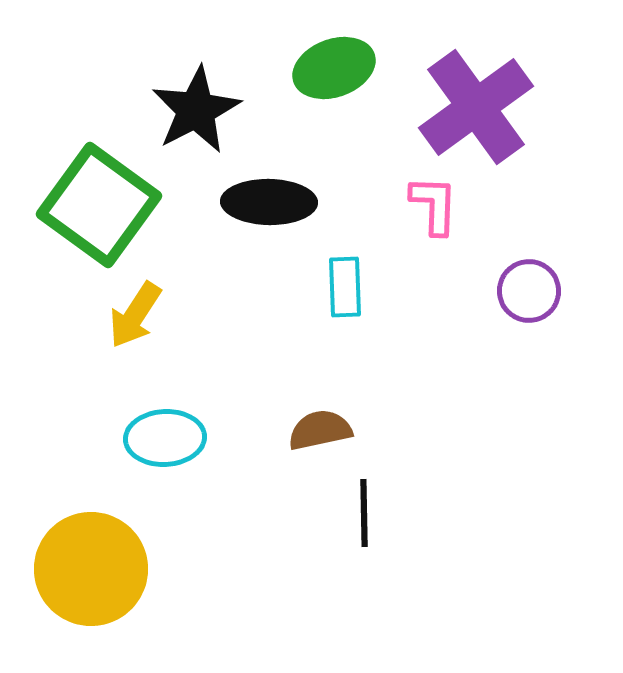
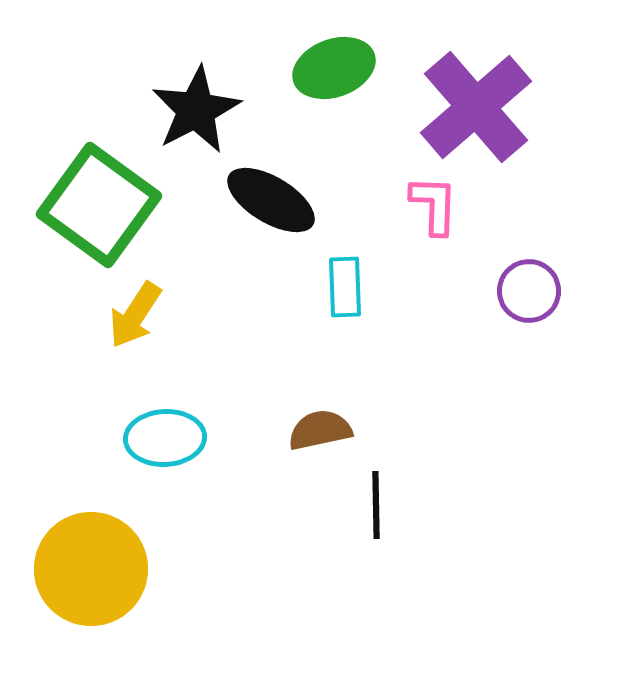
purple cross: rotated 5 degrees counterclockwise
black ellipse: moved 2 px right, 2 px up; rotated 30 degrees clockwise
black line: moved 12 px right, 8 px up
